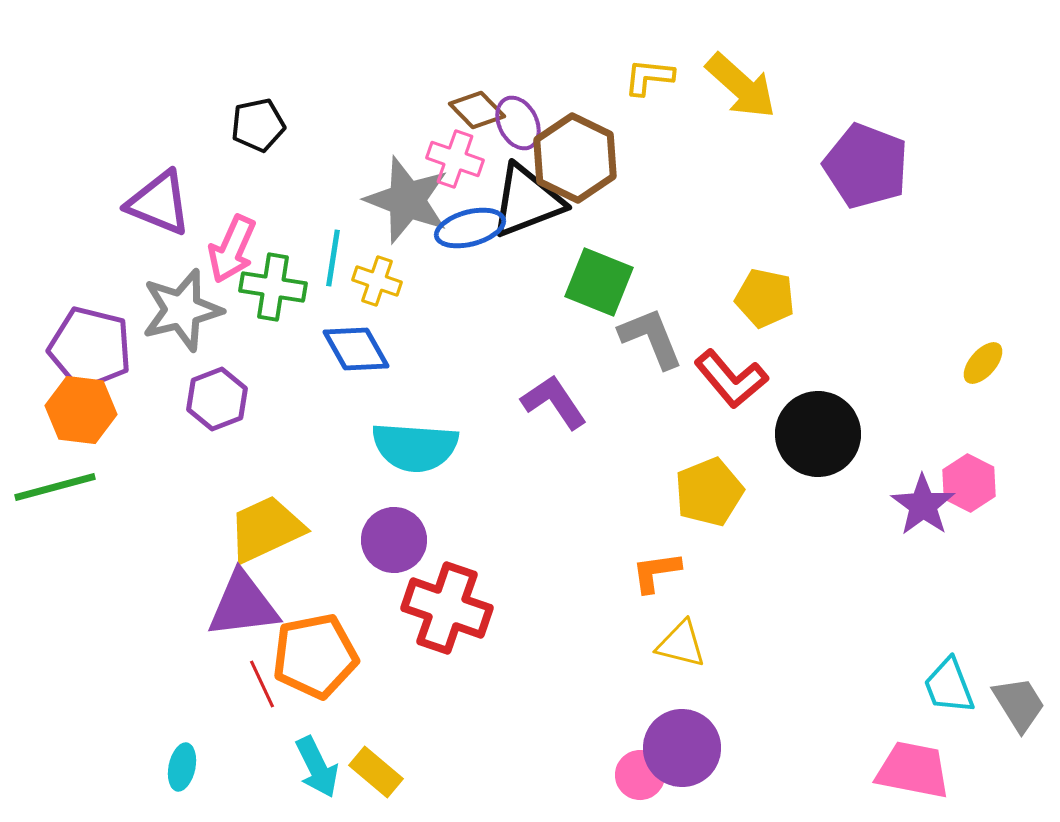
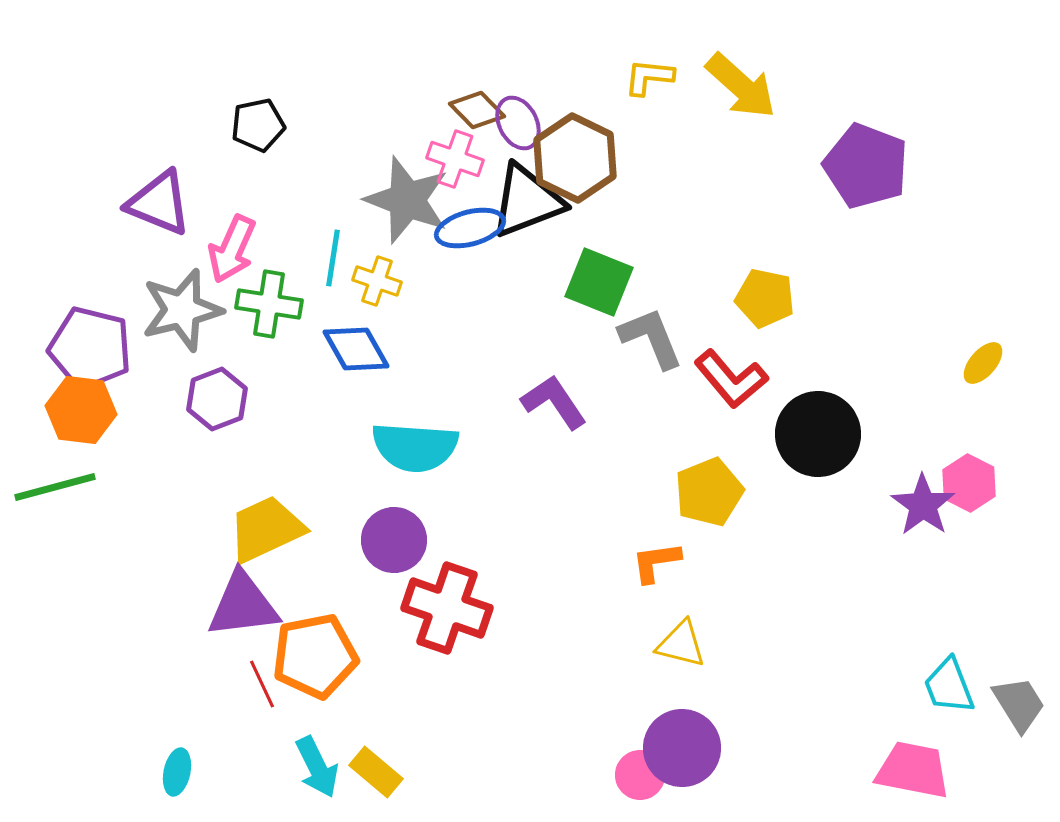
green cross at (273, 287): moved 4 px left, 17 px down
orange L-shape at (656, 572): moved 10 px up
cyan ellipse at (182, 767): moved 5 px left, 5 px down
